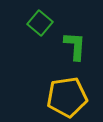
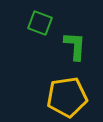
green square: rotated 20 degrees counterclockwise
